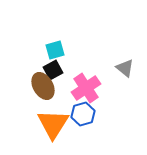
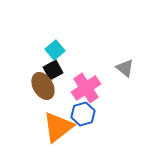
cyan square: rotated 24 degrees counterclockwise
orange triangle: moved 5 px right, 3 px down; rotated 20 degrees clockwise
